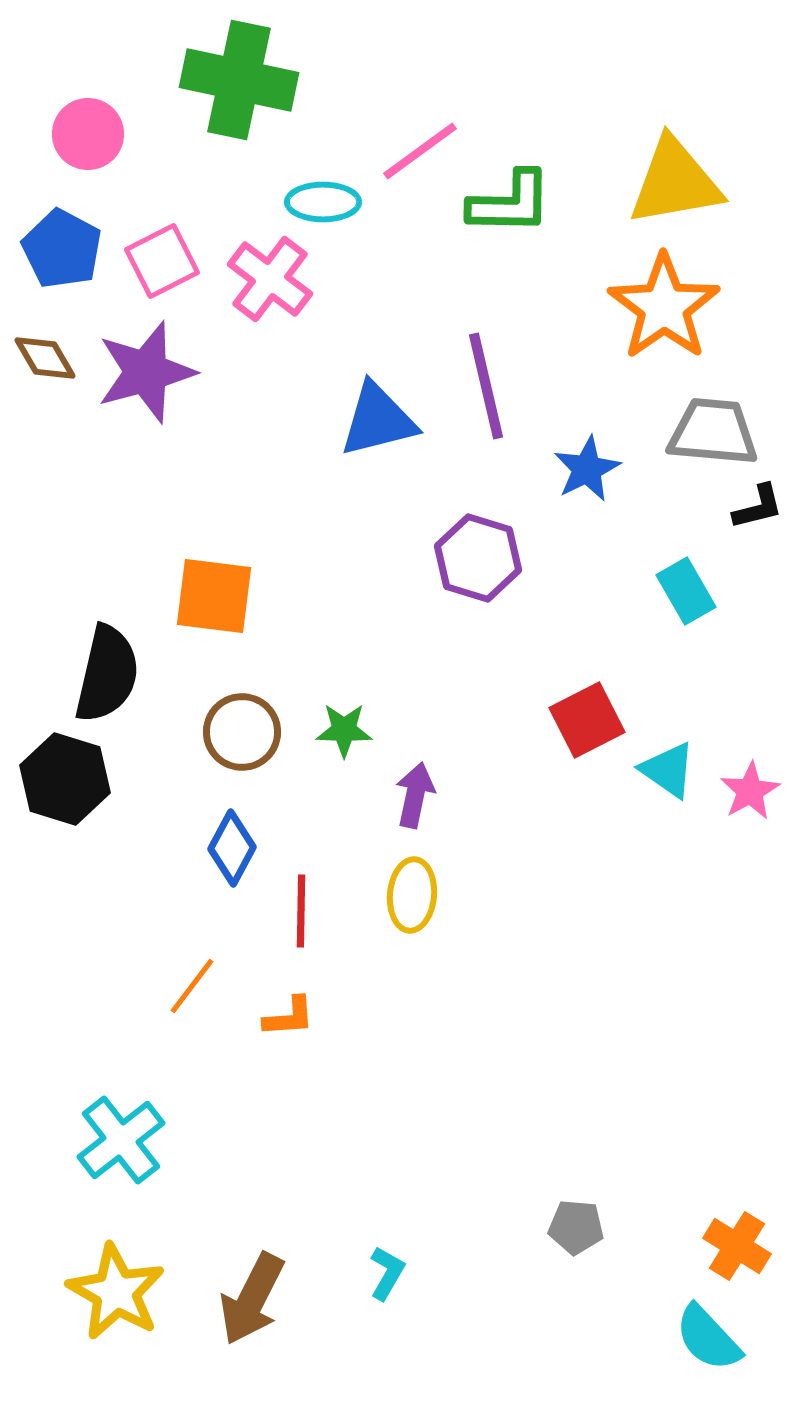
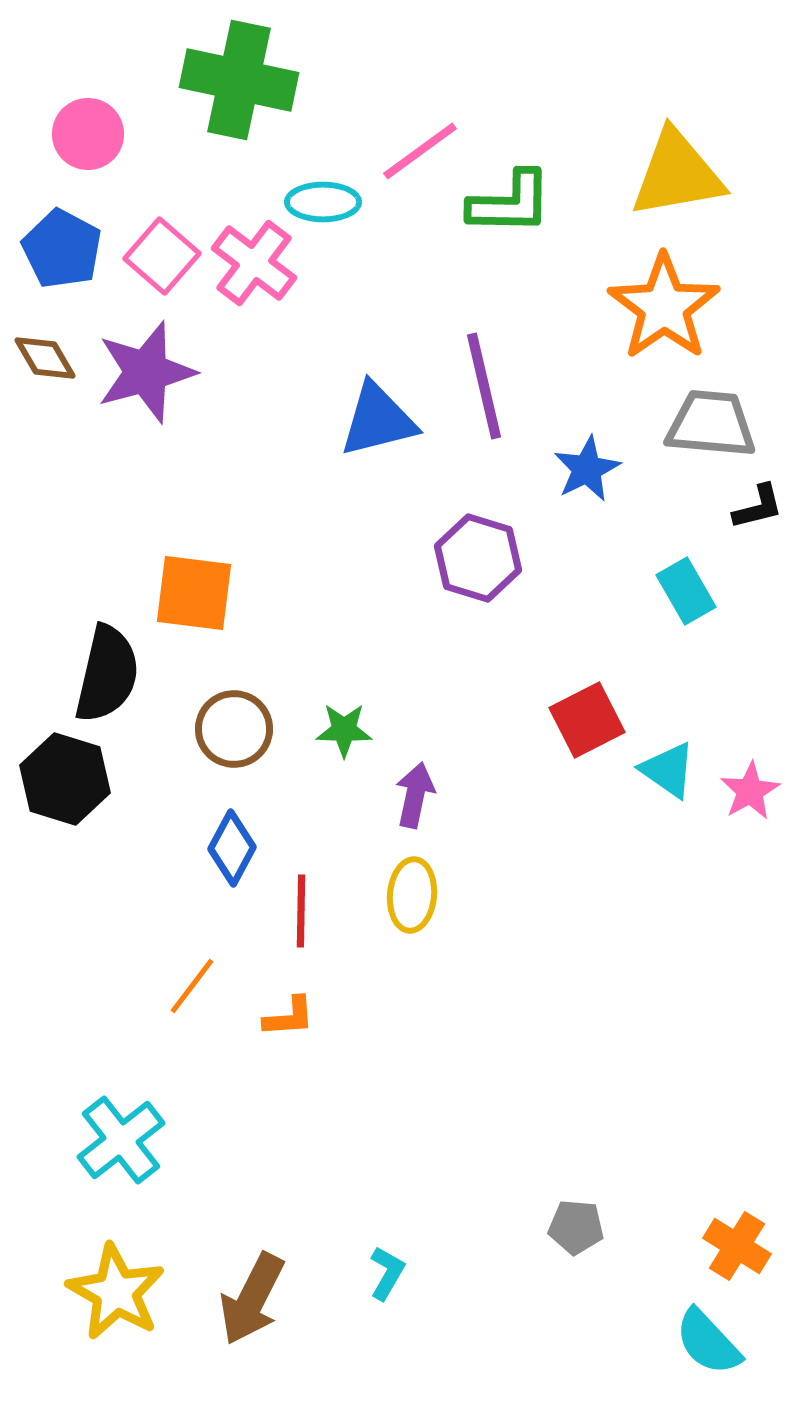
yellow triangle: moved 2 px right, 8 px up
pink square: moved 5 px up; rotated 22 degrees counterclockwise
pink cross: moved 16 px left, 16 px up
purple line: moved 2 px left
gray trapezoid: moved 2 px left, 8 px up
orange square: moved 20 px left, 3 px up
brown circle: moved 8 px left, 3 px up
cyan semicircle: moved 4 px down
